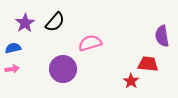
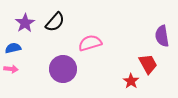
red trapezoid: rotated 55 degrees clockwise
pink arrow: moved 1 px left; rotated 16 degrees clockwise
